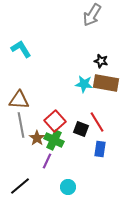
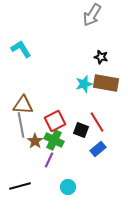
black star: moved 4 px up
cyan star: rotated 24 degrees counterclockwise
brown triangle: moved 4 px right, 5 px down
red square: rotated 15 degrees clockwise
black square: moved 1 px down
brown star: moved 2 px left, 3 px down
blue rectangle: moved 2 px left; rotated 42 degrees clockwise
purple line: moved 2 px right, 1 px up
black line: rotated 25 degrees clockwise
